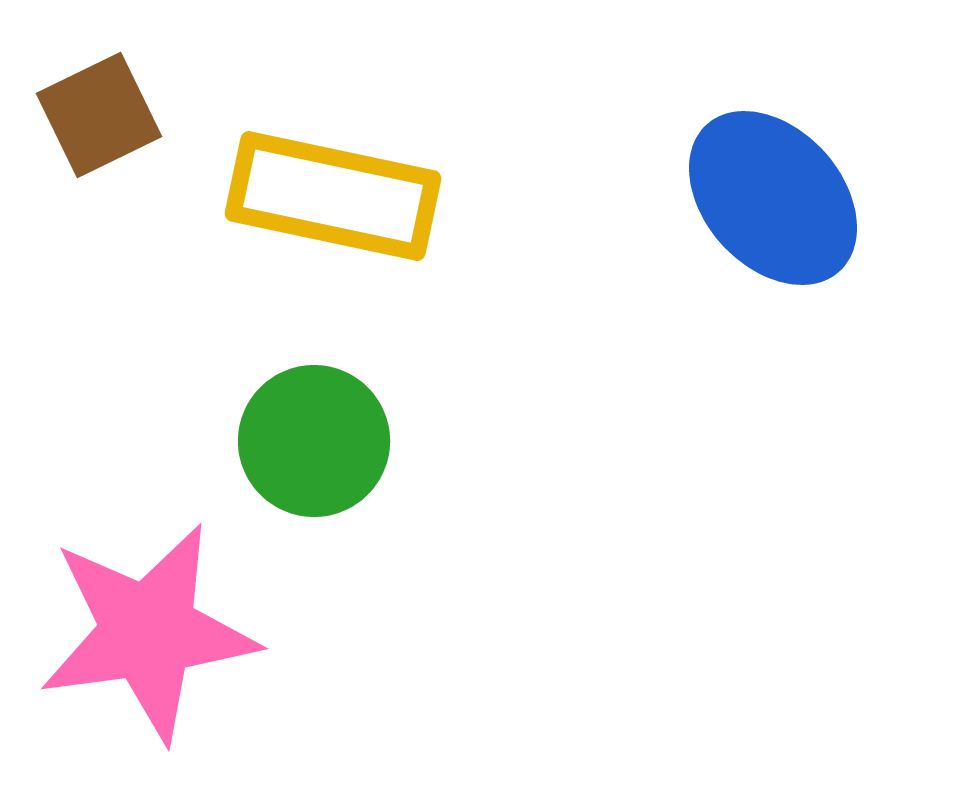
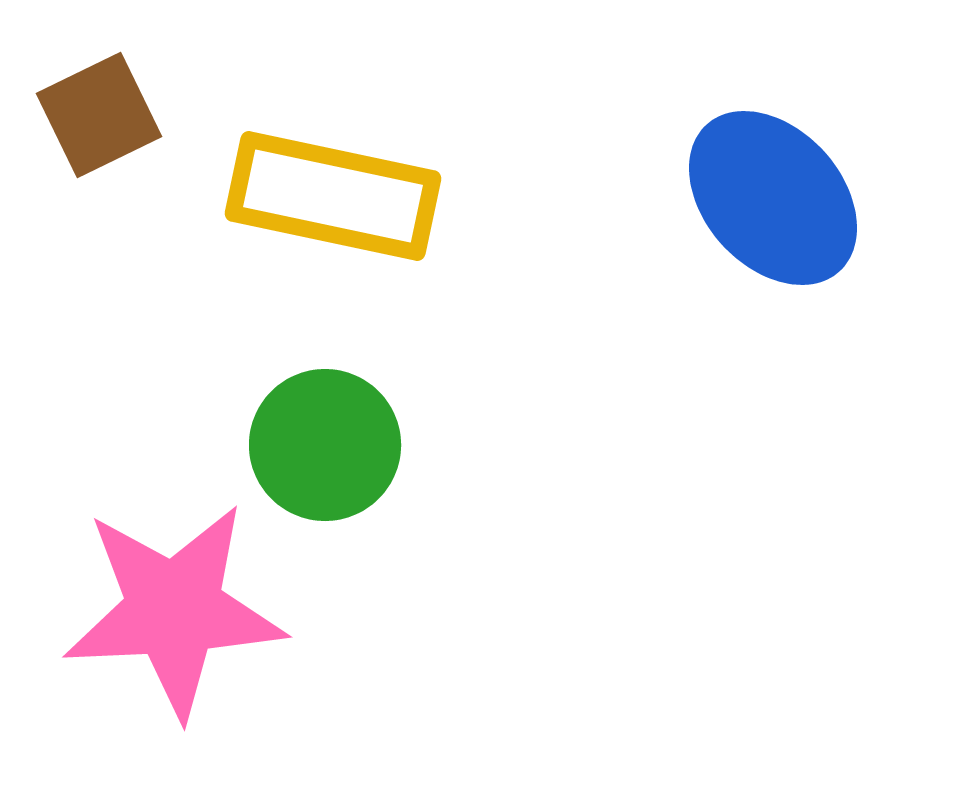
green circle: moved 11 px right, 4 px down
pink star: moved 26 px right, 22 px up; rotated 5 degrees clockwise
